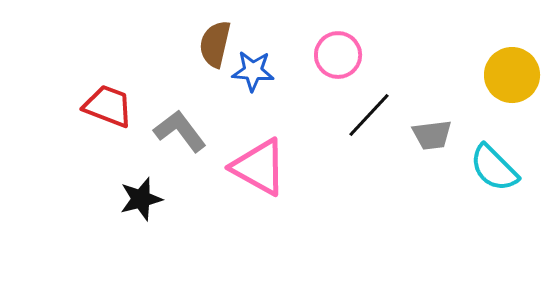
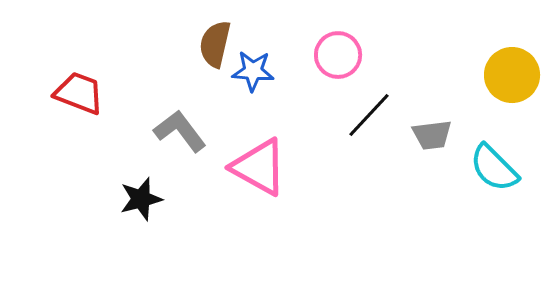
red trapezoid: moved 29 px left, 13 px up
